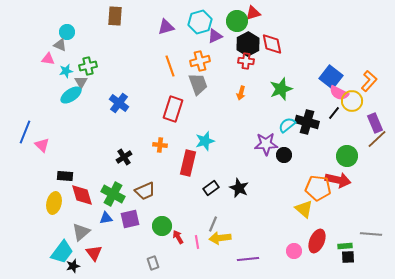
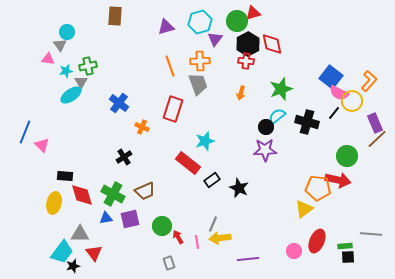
purple triangle at (215, 36): moved 3 px down; rotated 28 degrees counterclockwise
gray triangle at (60, 45): rotated 32 degrees clockwise
orange cross at (200, 61): rotated 12 degrees clockwise
cyan semicircle at (287, 125): moved 10 px left, 9 px up
purple star at (266, 144): moved 1 px left, 6 px down
orange cross at (160, 145): moved 18 px left, 18 px up; rotated 16 degrees clockwise
black circle at (284, 155): moved 18 px left, 28 px up
red rectangle at (188, 163): rotated 65 degrees counterclockwise
black rectangle at (211, 188): moved 1 px right, 8 px up
yellow triangle at (304, 209): rotated 42 degrees clockwise
gray triangle at (81, 232): moved 1 px left, 2 px down; rotated 42 degrees clockwise
gray rectangle at (153, 263): moved 16 px right
